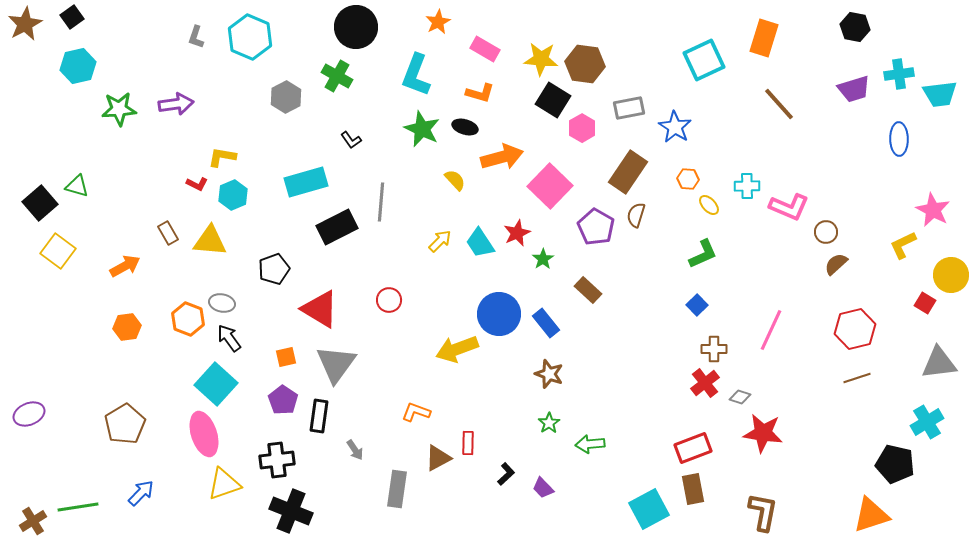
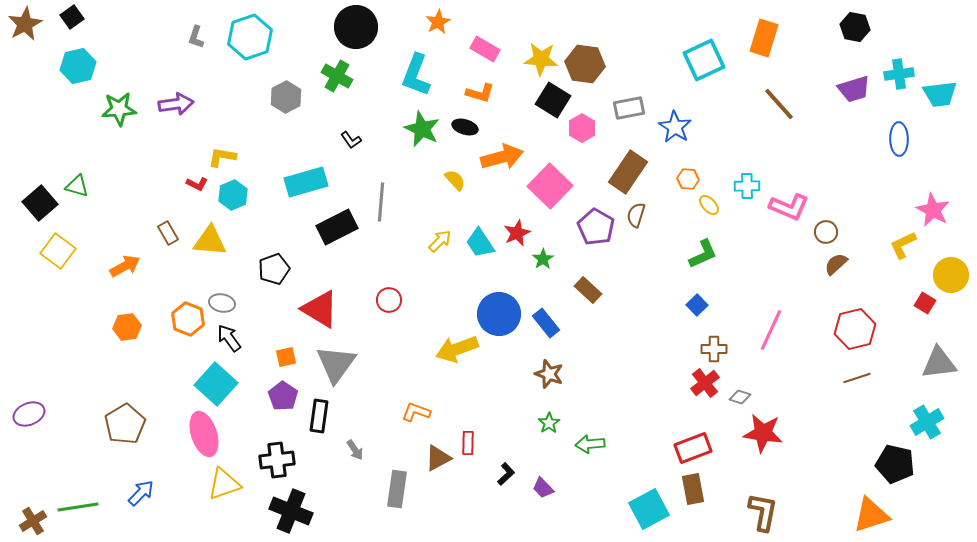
cyan hexagon at (250, 37): rotated 18 degrees clockwise
purple pentagon at (283, 400): moved 4 px up
